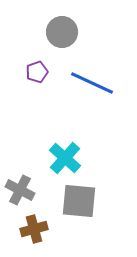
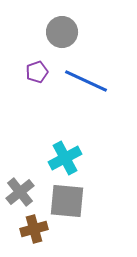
blue line: moved 6 px left, 2 px up
cyan cross: rotated 20 degrees clockwise
gray cross: moved 2 px down; rotated 24 degrees clockwise
gray square: moved 12 px left
